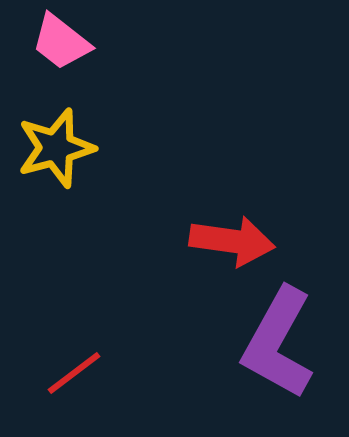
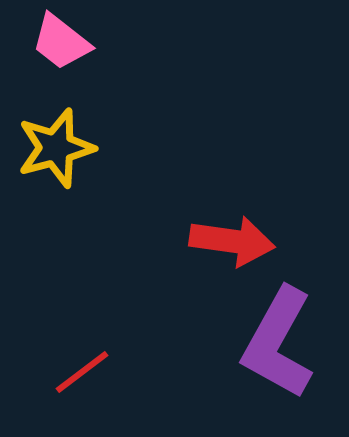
red line: moved 8 px right, 1 px up
